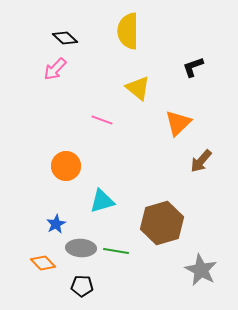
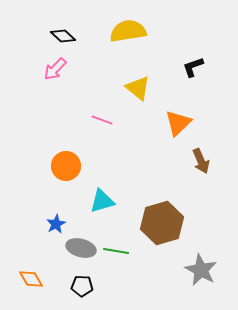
yellow semicircle: rotated 81 degrees clockwise
black diamond: moved 2 px left, 2 px up
brown arrow: rotated 65 degrees counterclockwise
gray ellipse: rotated 12 degrees clockwise
orange diamond: moved 12 px left, 16 px down; rotated 15 degrees clockwise
